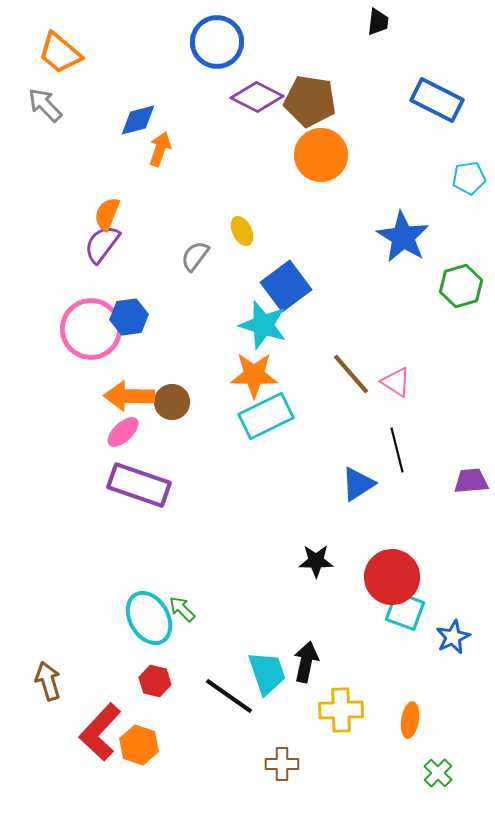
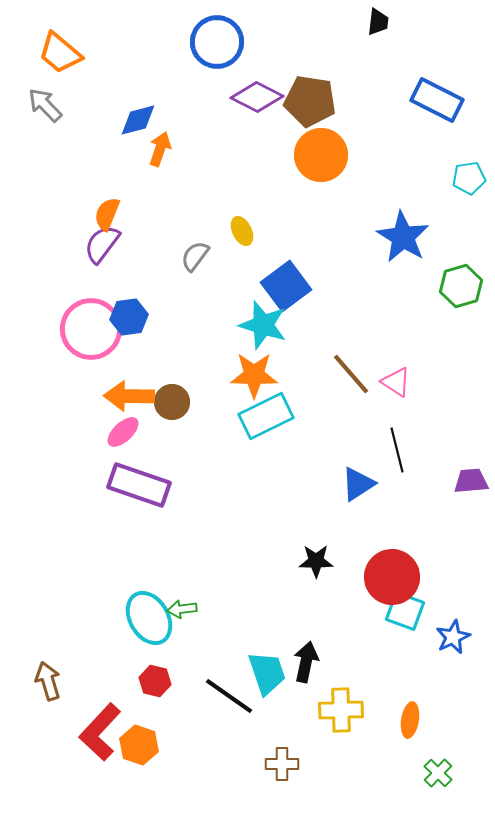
green arrow at (182, 609): rotated 52 degrees counterclockwise
